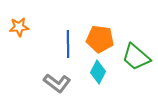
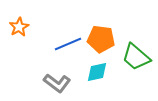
orange star: rotated 24 degrees counterclockwise
orange pentagon: moved 1 px right
blue line: rotated 68 degrees clockwise
cyan diamond: moved 1 px left; rotated 50 degrees clockwise
